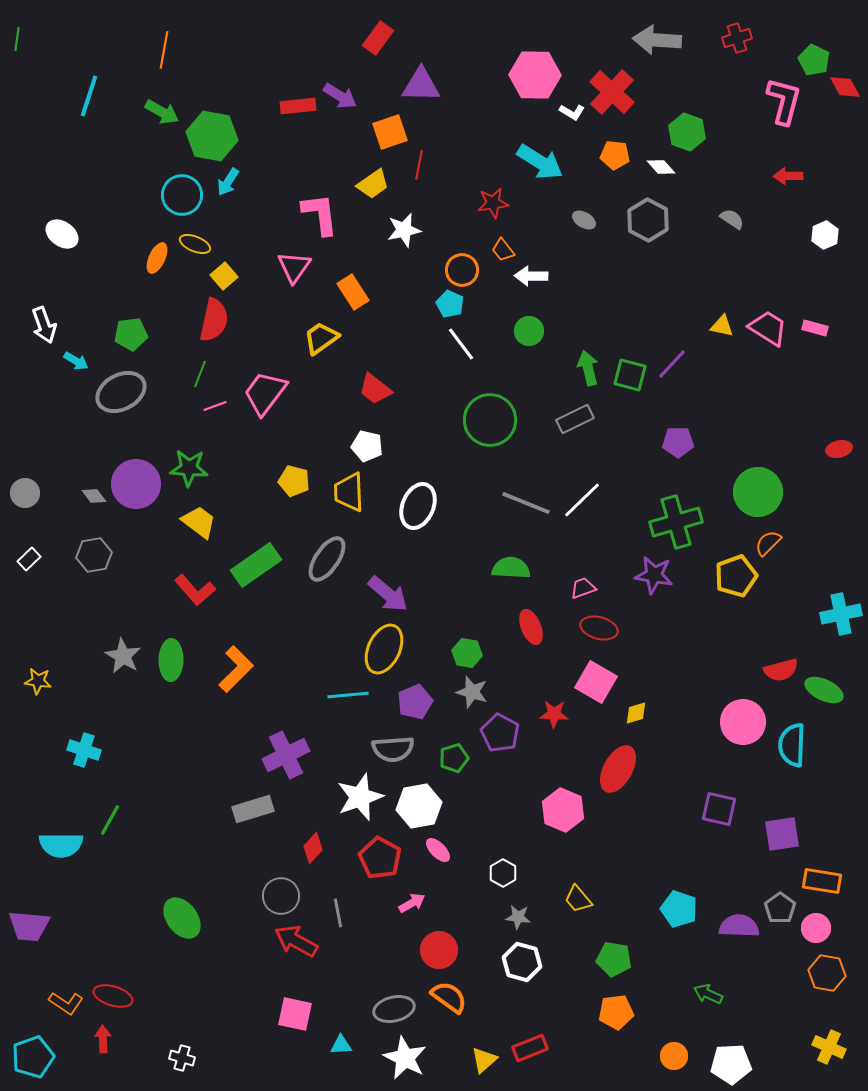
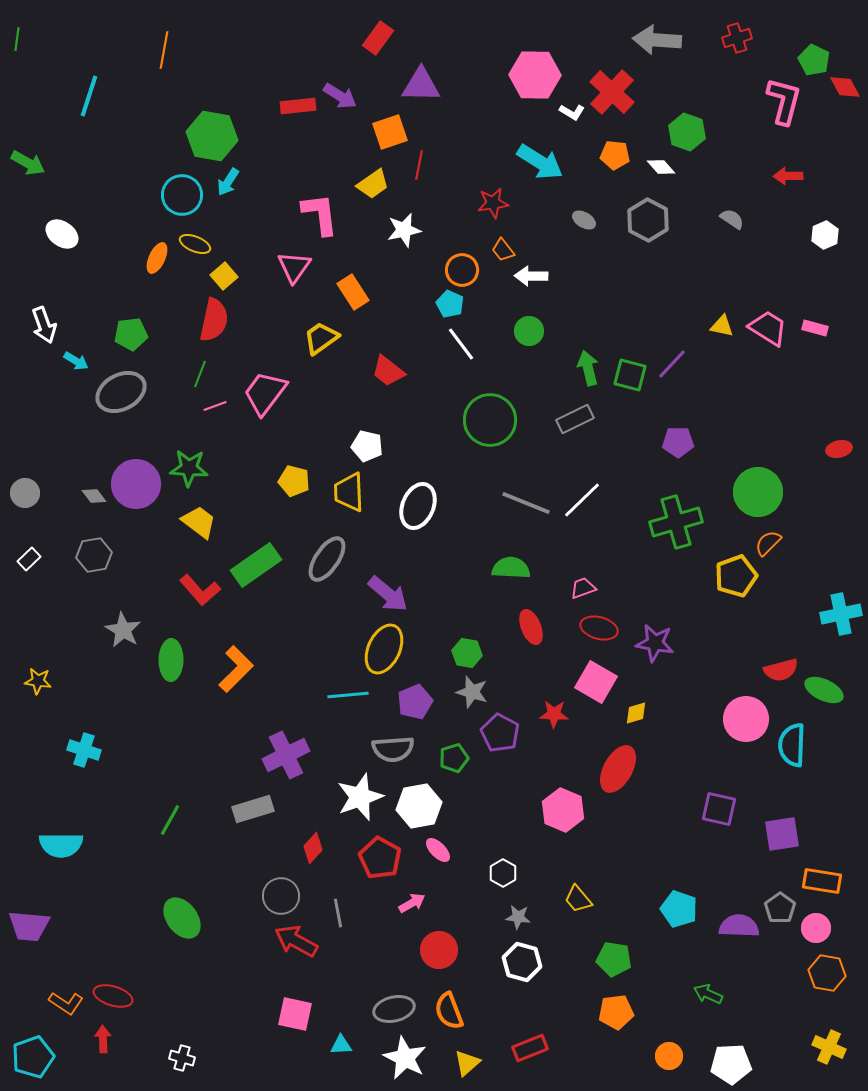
green arrow at (162, 112): moved 134 px left, 51 px down
red trapezoid at (375, 389): moved 13 px right, 18 px up
purple star at (654, 575): moved 1 px right, 68 px down
red L-shape at (195, 590): moved 5 px right
gray star at (123, 656): moved 26 px up
pink circle at (743, 722): moved 3 px right, 3 px up
green line at (110, 820): moved 60 px right
orange semicircle at (449, 997): moved 14 px down; rotated 147 degrees counterclockwise
orange circle at (674, 1056): moved 5 px left
yellow triangle at (484, 1060): moved 17 px left, 3 px down
